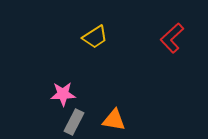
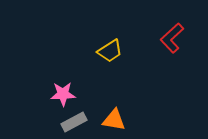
yellow trapezoid: moved 15 px right, 14 px down
gray rectangle: rotated 35 degrees clockwise
